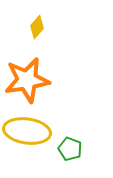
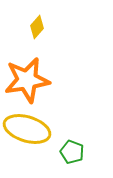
yellow ellipse: moved 2 px up; rotated 9 degrees clockwise
green pentagon: moved 2 px right, 3 px down
